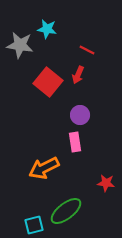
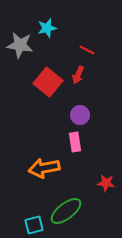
cyan star: moved 1 px up; rotated 24 degrees counterclockwise
orange arrow: rotated 16 degrees clockwise
